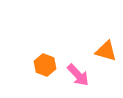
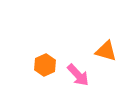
orange hexagon: rotated 15 degrees clockwise
